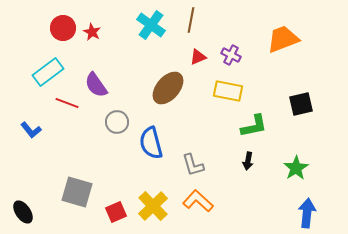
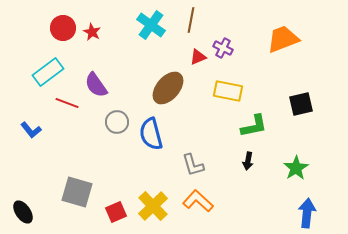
purple cross: moved 8 px left, 7 px up
blue semicircle: moved 9 px up
